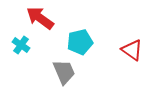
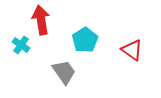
red arrow: moved 1 px right, 2 px down; rotated 44 degrees clockwise
cyan pentagon: moved 5 px right, 2 px up; rotated 20 degrees counterclockwise
gray trapezoid: rotated 12 degrees counterclockwise
